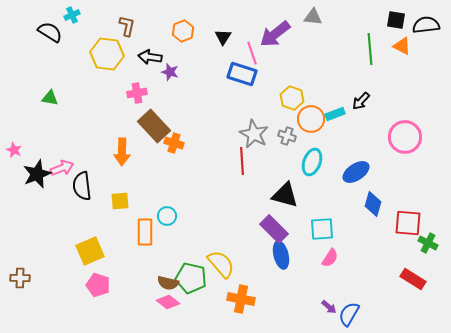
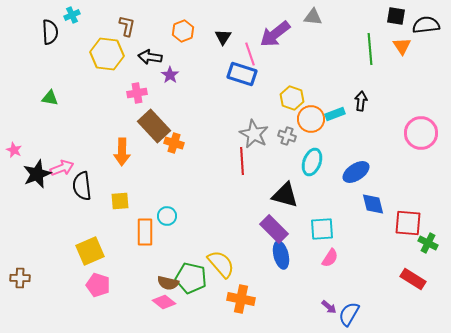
black square at (396, 20): moved 4 px up
black semicircle at (50, 32): rotated 55 degrees clockwise
orange triangle at (402, 46): rotated 30 degrees clockwise
pink line at (252, 53): moved 2 px left, 1 px down
purple star at (170, 72): moved 3 px down; rotated 18 degrees clockwise
black arrow at (361, 101): rotated 144 degrees clockwise
pink circle at (405, 137): moved 16 px right, 4 px up
blue diamond at (373, 204): rotated 30 degrees counterclockwise
pink diamond at (168, 302): moved 4 px left
